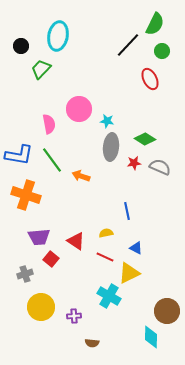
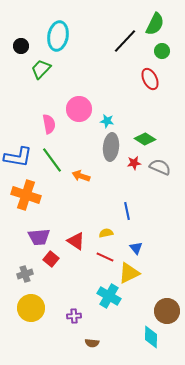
black line: moved 3 px left, 4 px up
blue L-shape: moved 1 px left, 2 px down
blue triangle: rotated 24 degrees clockwise
yellow circle: moved 10 px left, 1 px down
